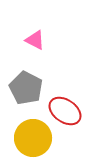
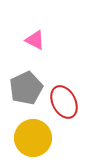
gray pentagon: rotated 20 degrees clockwise
red ellipse: moved 1 px left, 9 px up; rotated 28 degrees clockwise
